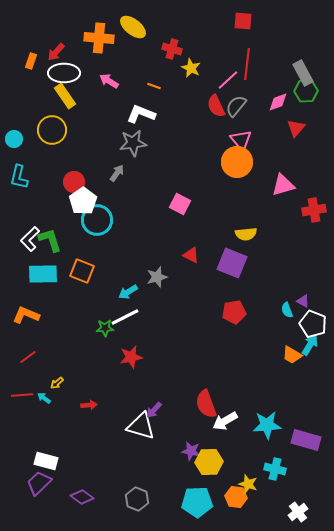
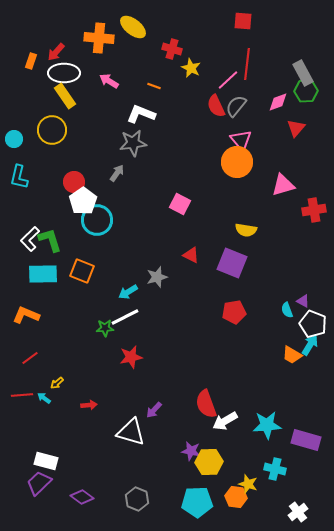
yellow semicircle at (246, 234): moved 4 px up; rotated 15 degrees clockwise
red line at (28, 357): moved 2 px right, 1 px down
white triangle at (141, 426): moved 10 px left, 6 px down
